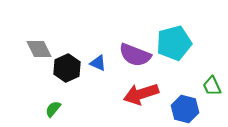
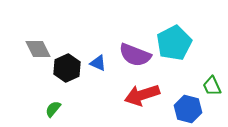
cyan pentagon: rotated 12 degrees counterclockwise
gray diamond: moved 1 px left
red arrow: moved 1 px right, 1 px down
blue hexagon: moved 3 px right
